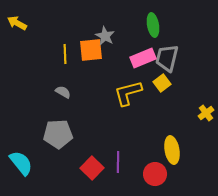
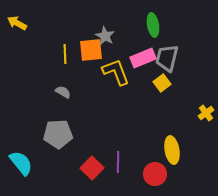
yellow L-shape: moved 12 px left, 21 px up; rotated 84 degrees clockwise
